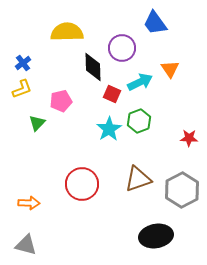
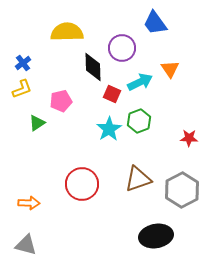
green triangle: rotated 12 degrees clockwise
